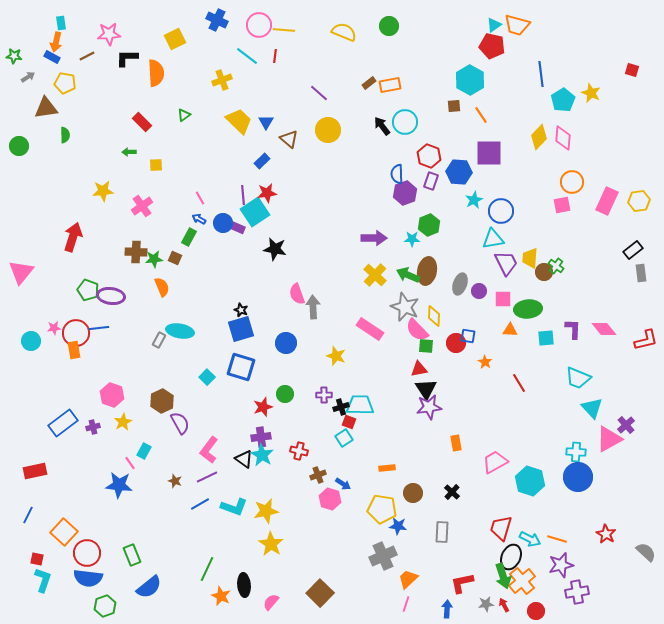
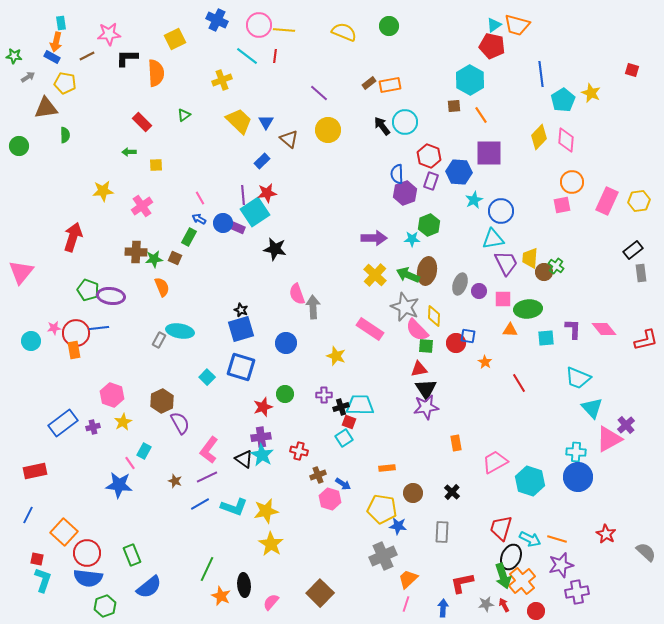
pink diamond at (563, 138): moved 3 px right, 2 px down
purple star at (429, 407): moved 3 px left
blue arrow at (447, 609): moved 4 px left, 1 px up
